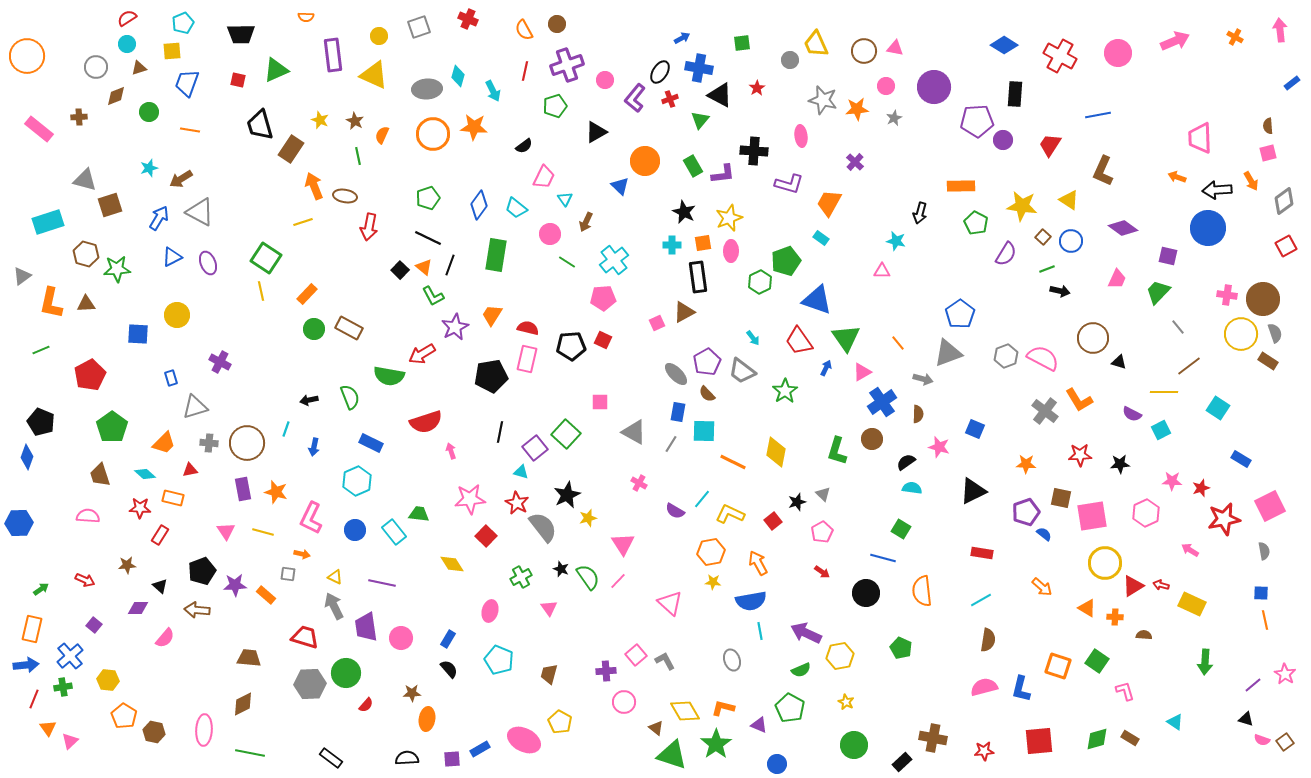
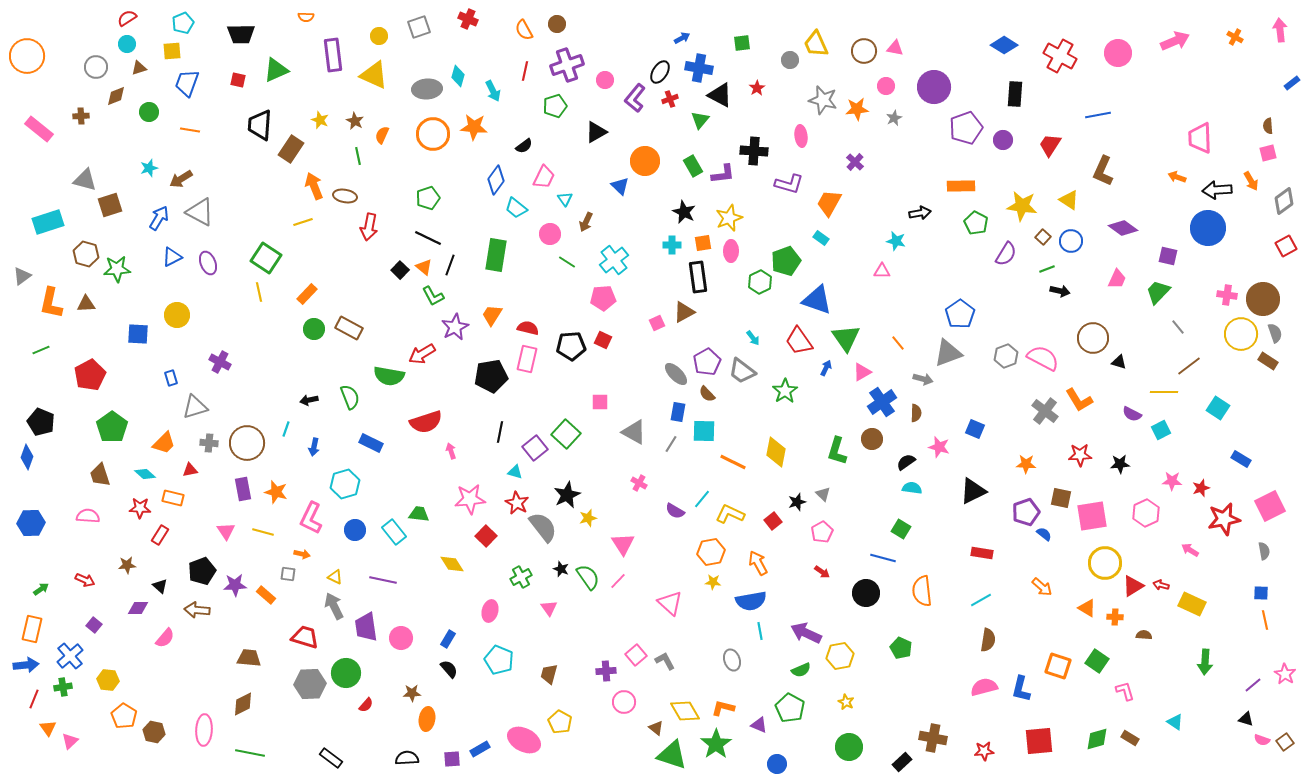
brown cross at (79, 117): moved 2 px right, 1 px up
purple pentagon at (977, 121): moved 11 px left, 7 px down; rotated 16 degrees counterclockwise
black trapezoid at (260, 125): rotated 20 degrees clockwise
blue diamond at (479, 205): moved 17 px right, 25 px up
black arrow at (920, 213): rotated 115 degrees counterclockwise
yellow line at (261, 291): moved 2 px left, 1 px down
brown semicircle at (918, 414): moved 2 px left, 1 px up
cyan triangle at (521, 472): moved 6 px left
cyan hexagon at (357, 481): moved 12 px left, 3 px down; rotated 8 degrees clockwise
blue hexagon at (19, 523): moved 12 px right
purple line at (382, 583): moved 1 px right, 3 px up
green circle at (854, 745): moved 5 px left, 2 px down
